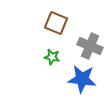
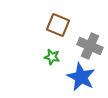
brown square: moved 2 px right, 2 px down
blue star: moved 1 px left, 2 px up; rotated 20 degrees clockwise
